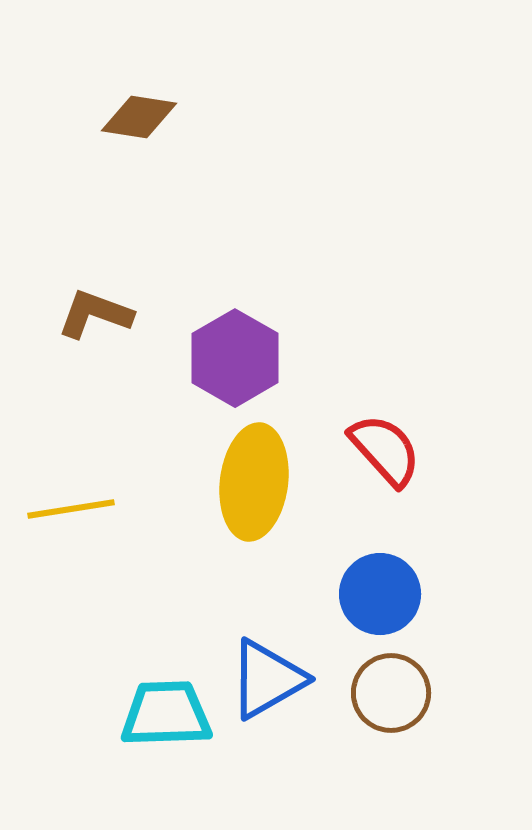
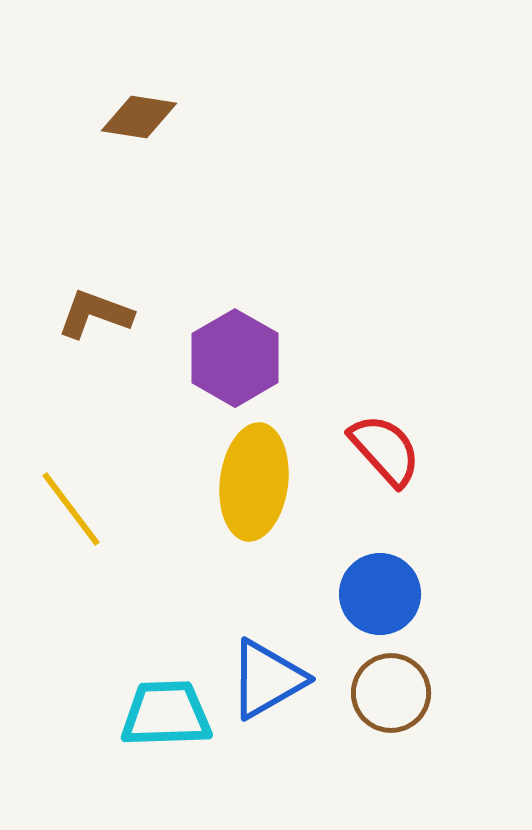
yellow line: rotated 62 degrees clockwise
